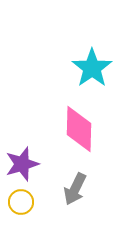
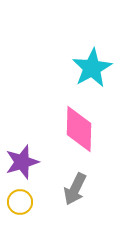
cyan star: rotated 6 degrees clockwise
purple star: moved 2 px up
yellow circle: moved 1 px left
